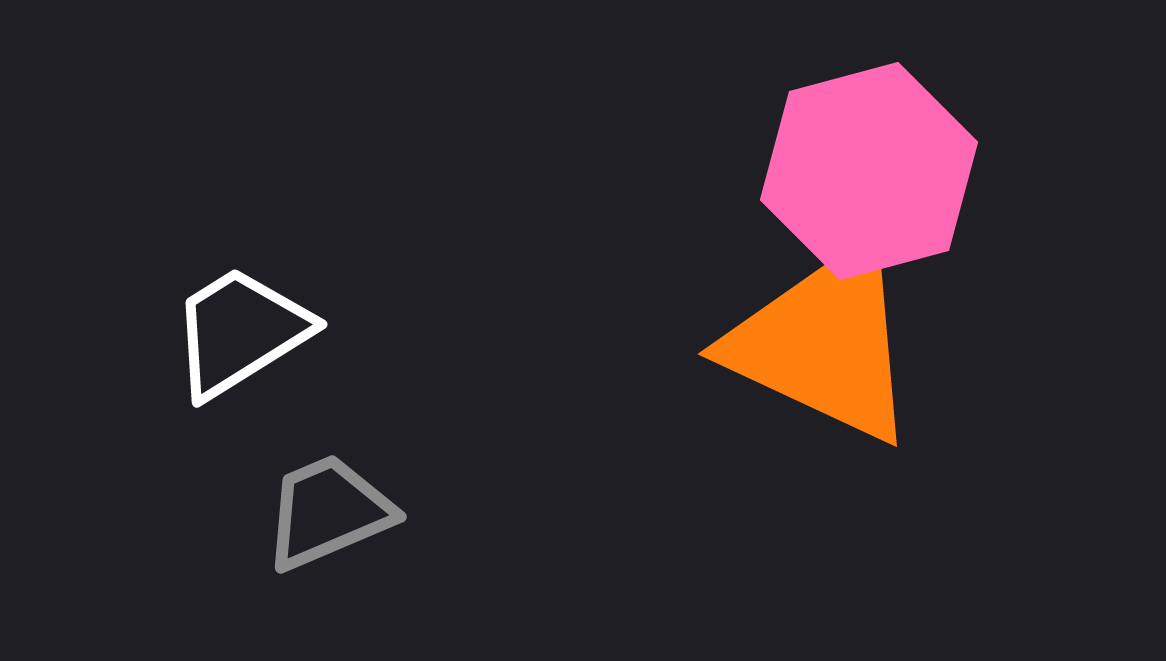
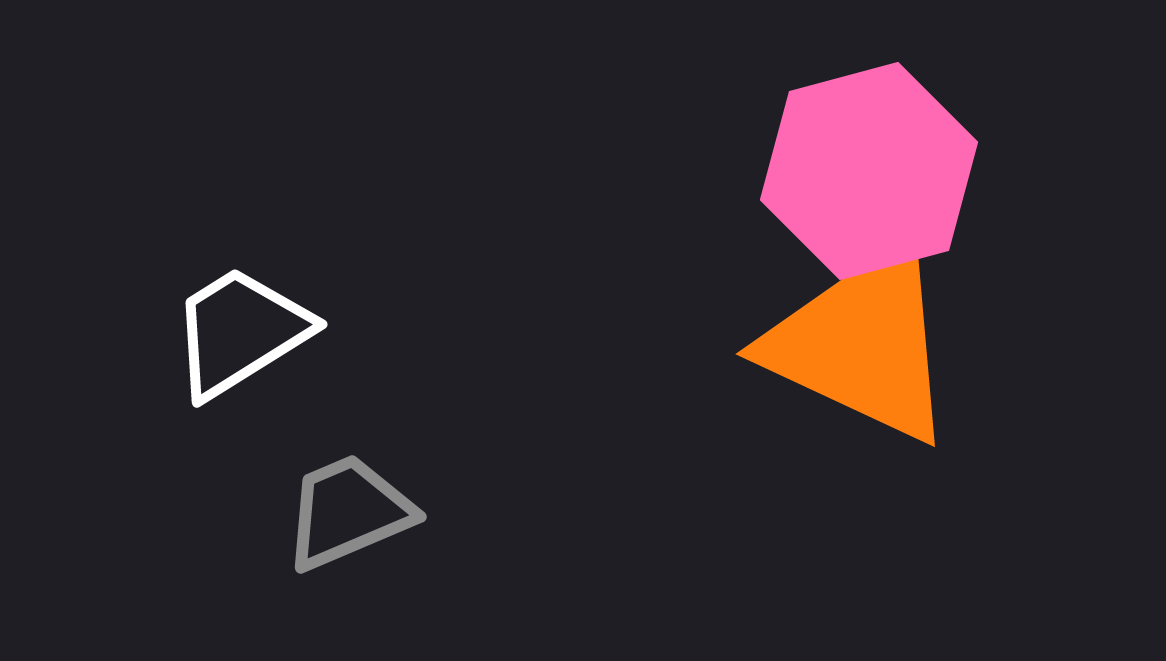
orange triangle: moved 38 px right
gray trapezoid: moved 20 px right
